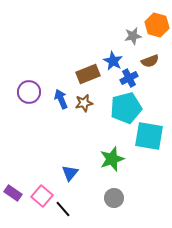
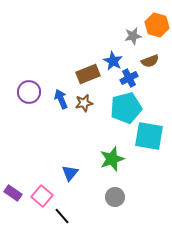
gray circle: moved 1 px right, 1 px up
black line: moved 1 px left, 7 px down
